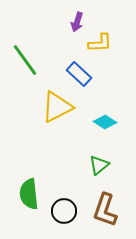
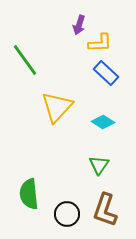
purple arrow: moved 2 px right, 3 px down
blue rectangle: moved 27 px right, 1 px up
yellow triangle: rotated 20 degrees counterclockwise
cyan diamond: moved 2 px left
green triangle: rotated 15 degrees counterclockwise
black circle: moved 3 px right, 3 px down
